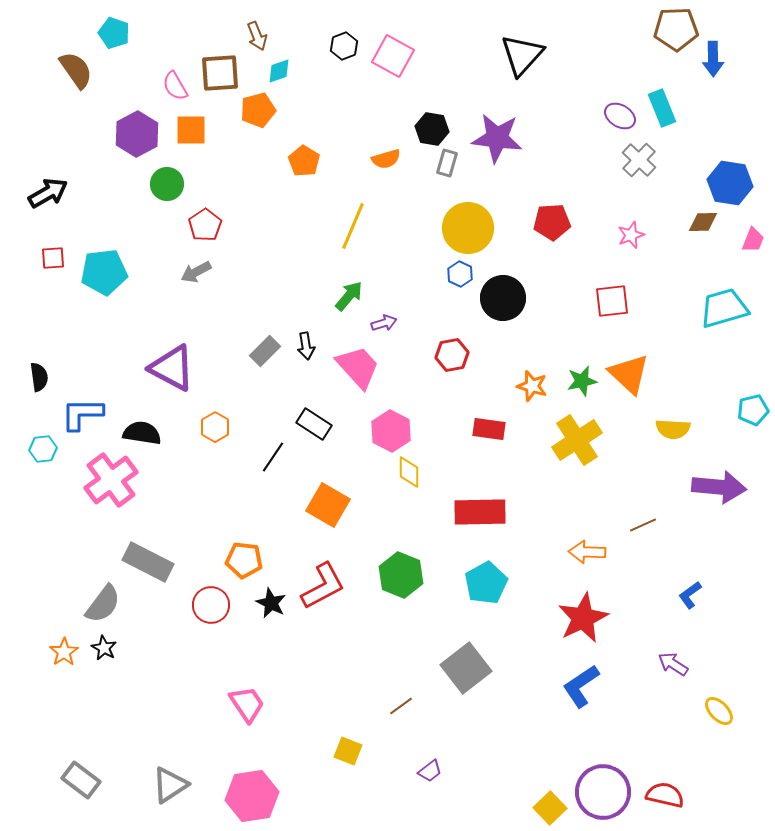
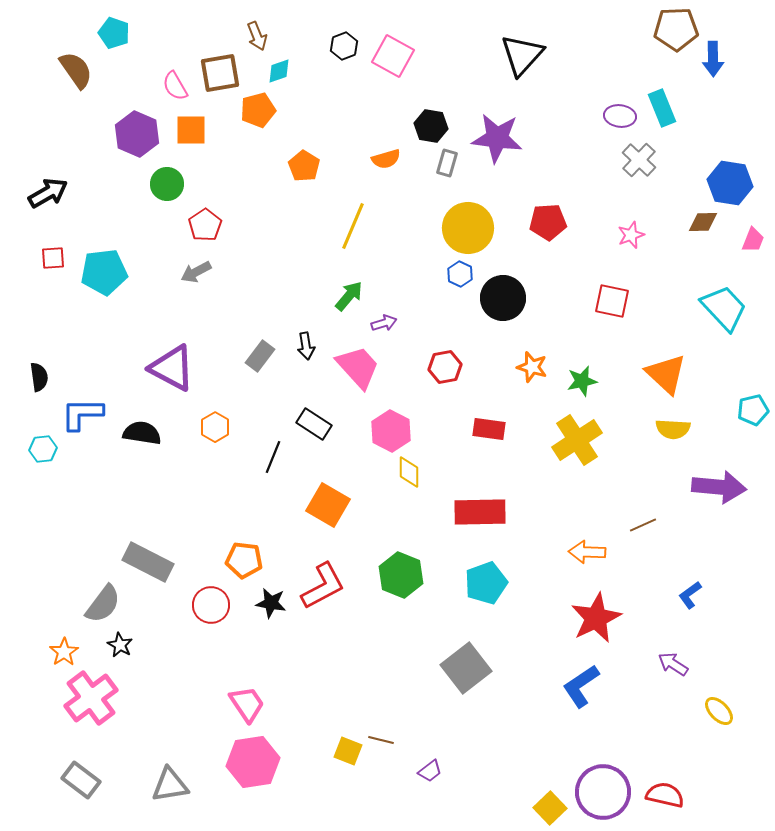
brown square at (220, 73): rotated 6 degrees counterclockwise
purple ellipse at (620, 116): rotated 24 degrees counterclockwise
black hexagon at (432, 129): moved 1 px left, 3 px up
purple hexagon at (137, 134): rotated 9 degrees counterclockwise
orange pentagon at (304, 161): moved 5 px down
red pentagon at (552, 222): moved 4 px left
red square at (612, 301): rotated 18 degrees clockwise
cyan trapezoid at (724, 308): rotated 63 degrees clockwise
gray rectangle at (265, 351): moved 5 px left, 5 px down; rotated 8 degrees counterclockwise
red hexagon at (452, 355): moved 7 px left, 12 px down
orange triangle at (629, 374): moved 37 px right
orange star at (532, 386): moved 19 px up
black line at (273, 457): rotated 12 degrees counterclockwise
pink cross at (111, 480): moved 20 px left, 218 px down
cyan pentagon at (486, 583): rotated 9 degrees clockwise
black star at (271, 603): rotated 16 degrees counterclockwise
red star at (583, 618): moved 13 px right
black star at (104, 648): moved 16 px right, 3 px up
brown line at (401, 706): moved 20 px left, 34 px down; rotated 50 degrees clockwise
gray triangle at (170, 785): rotated 24 degrees clockwise
pink hexagon at (252, 796): moved 1 px right, 34 px up
